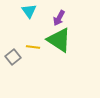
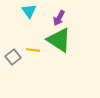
yellow line: moved 3 px down
